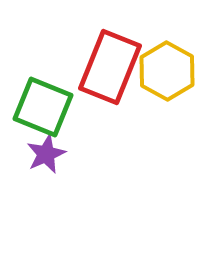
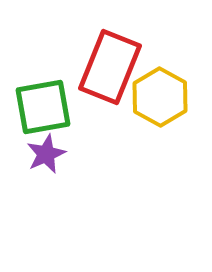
yellow hexagon: moved 7 px left, 26 px down
green square: rotated 32 degrees counterclockwise
